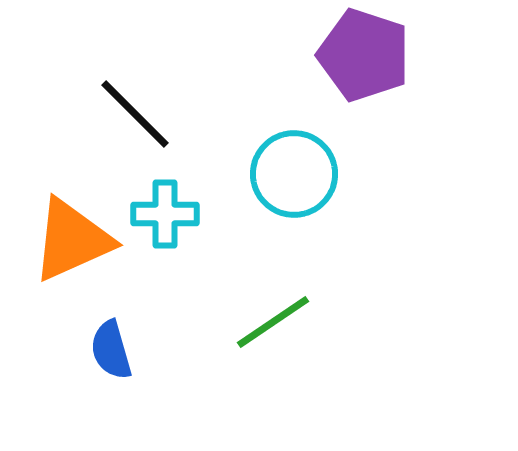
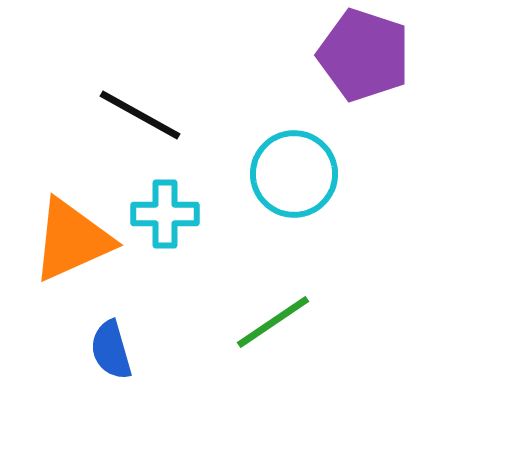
black line: moved 5 px right, 1 px down; rotated 16 degrees counterclockwise
